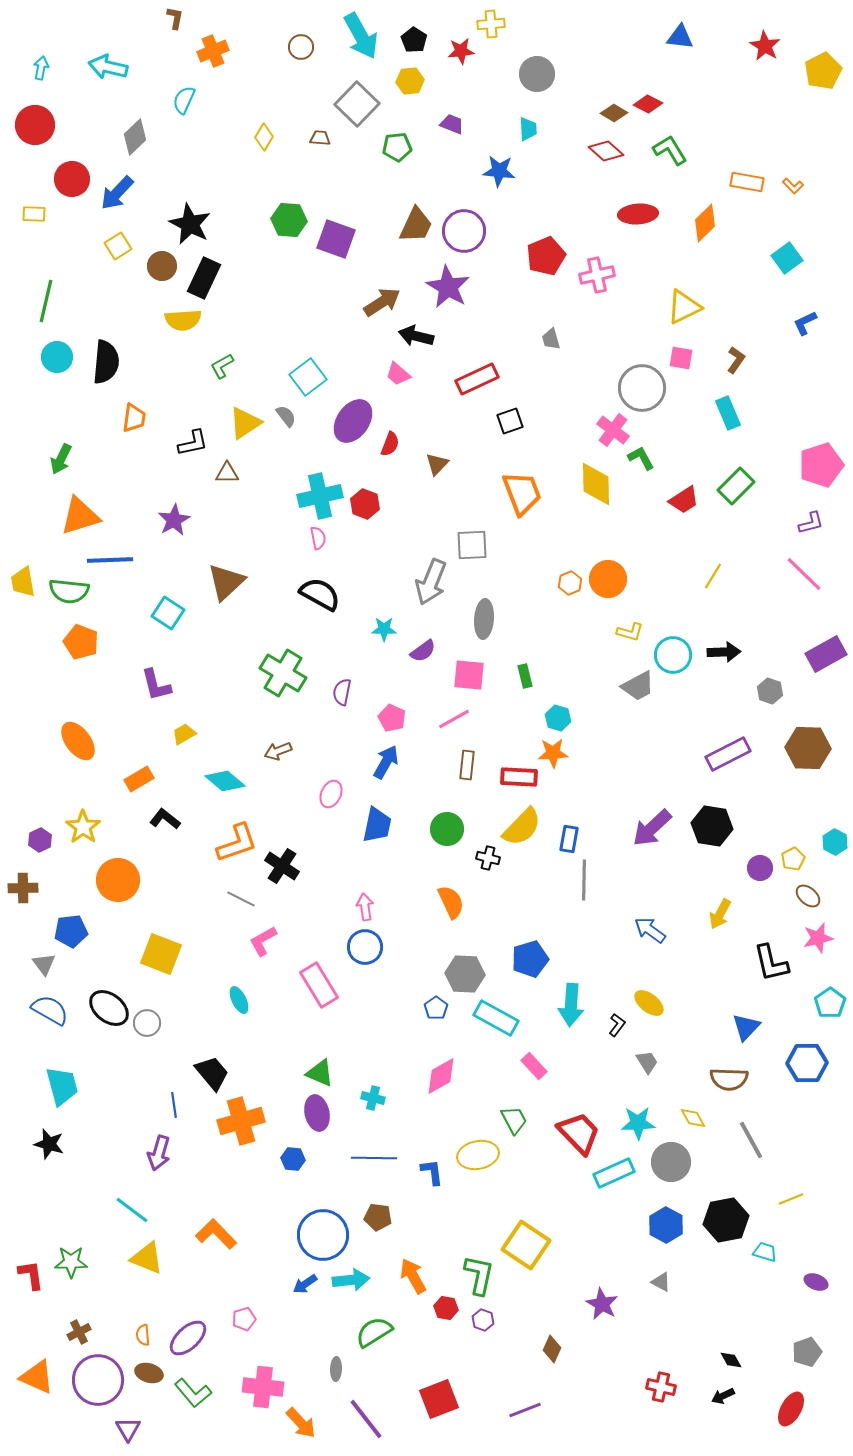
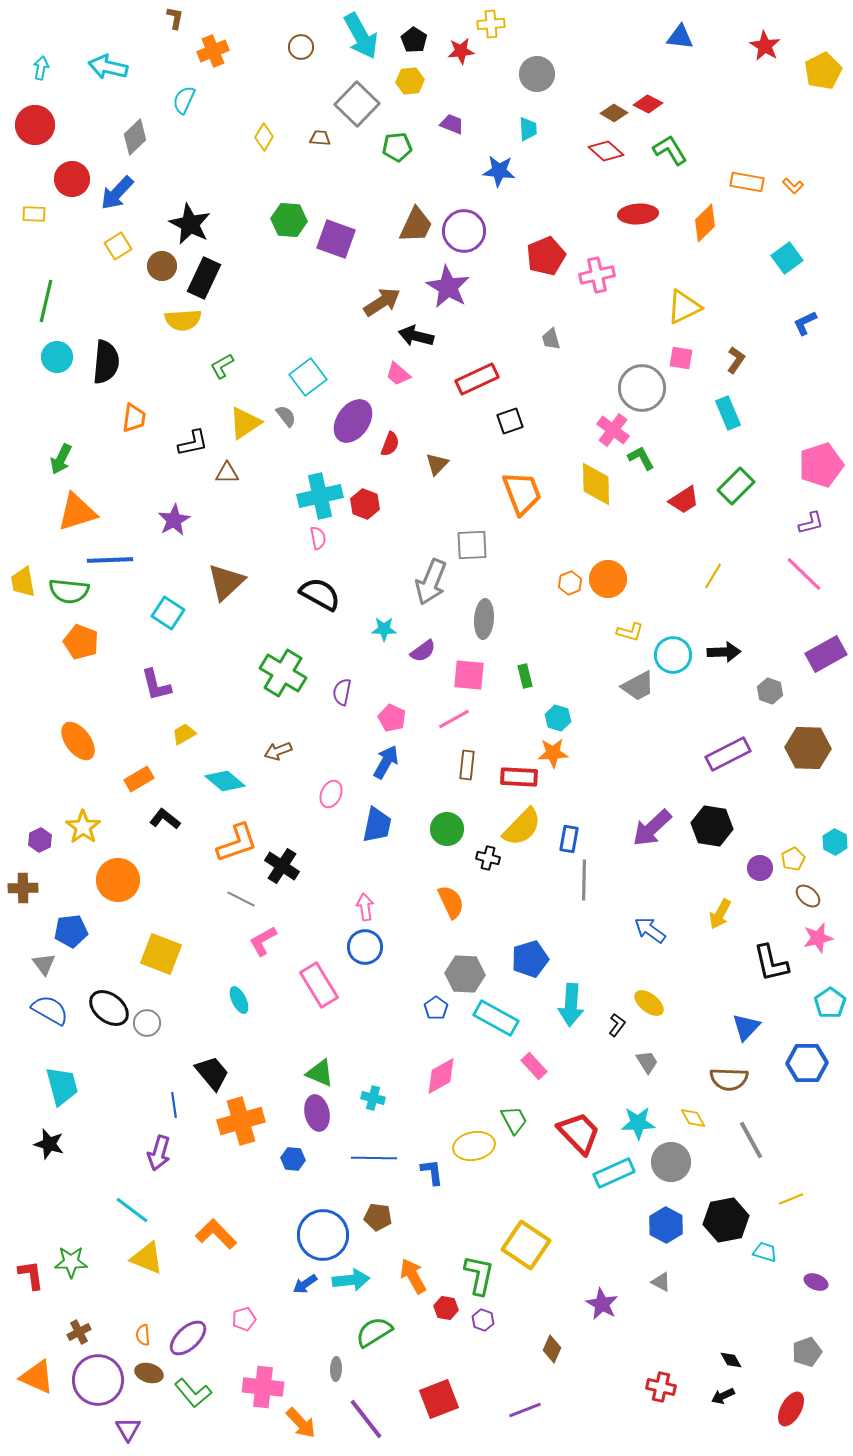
orange triangle at (80, 516): moved 3 px left, 4 px up
yellow ellipse at (478, 1155): moved 4 px left, 9 px up
